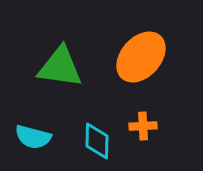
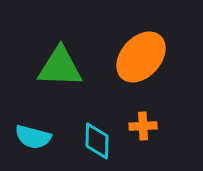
green triangle: rotated 6 degrees counterclockwise
